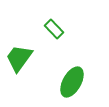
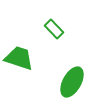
green trapezoid: rotated 72 degrees clockwise
